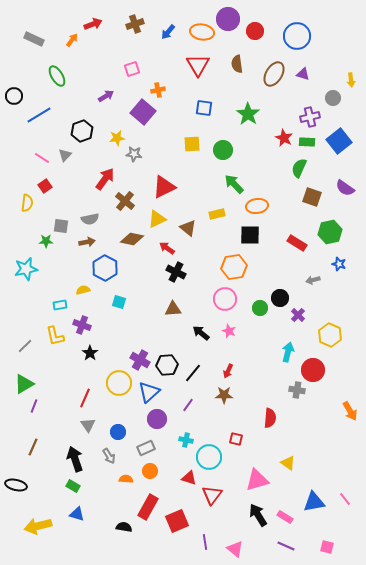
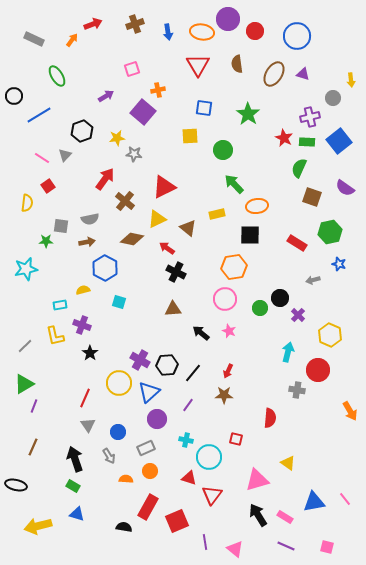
blue arrow at (168, 32): rotated 49 degrees counterclockwise
yellow square at (192, 144): moved 2 px left, 8 px up
red square at (45, 186): moved 3 px right
red circle at (313, 370): moved 5 px right
